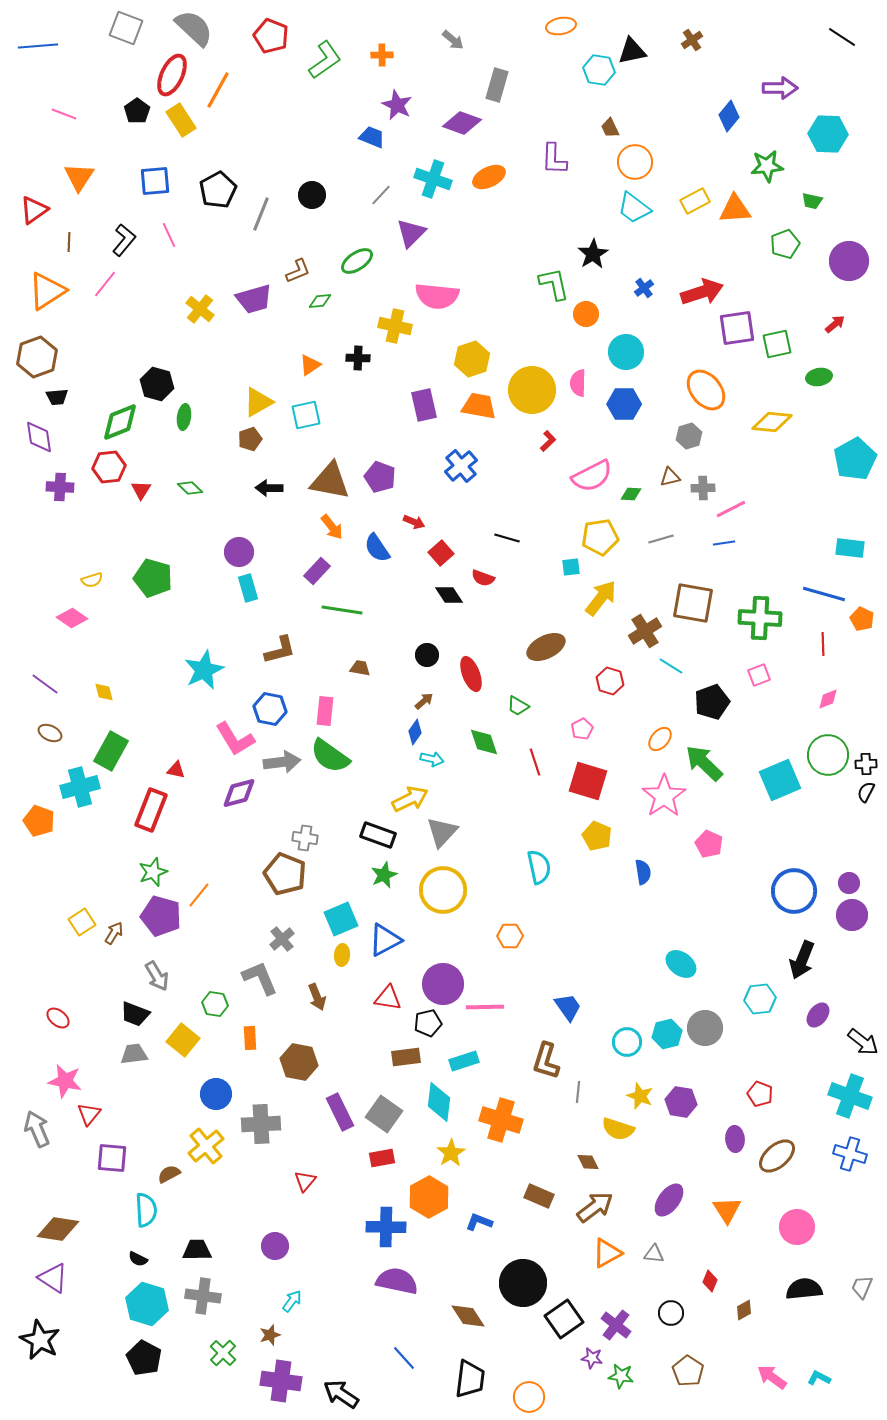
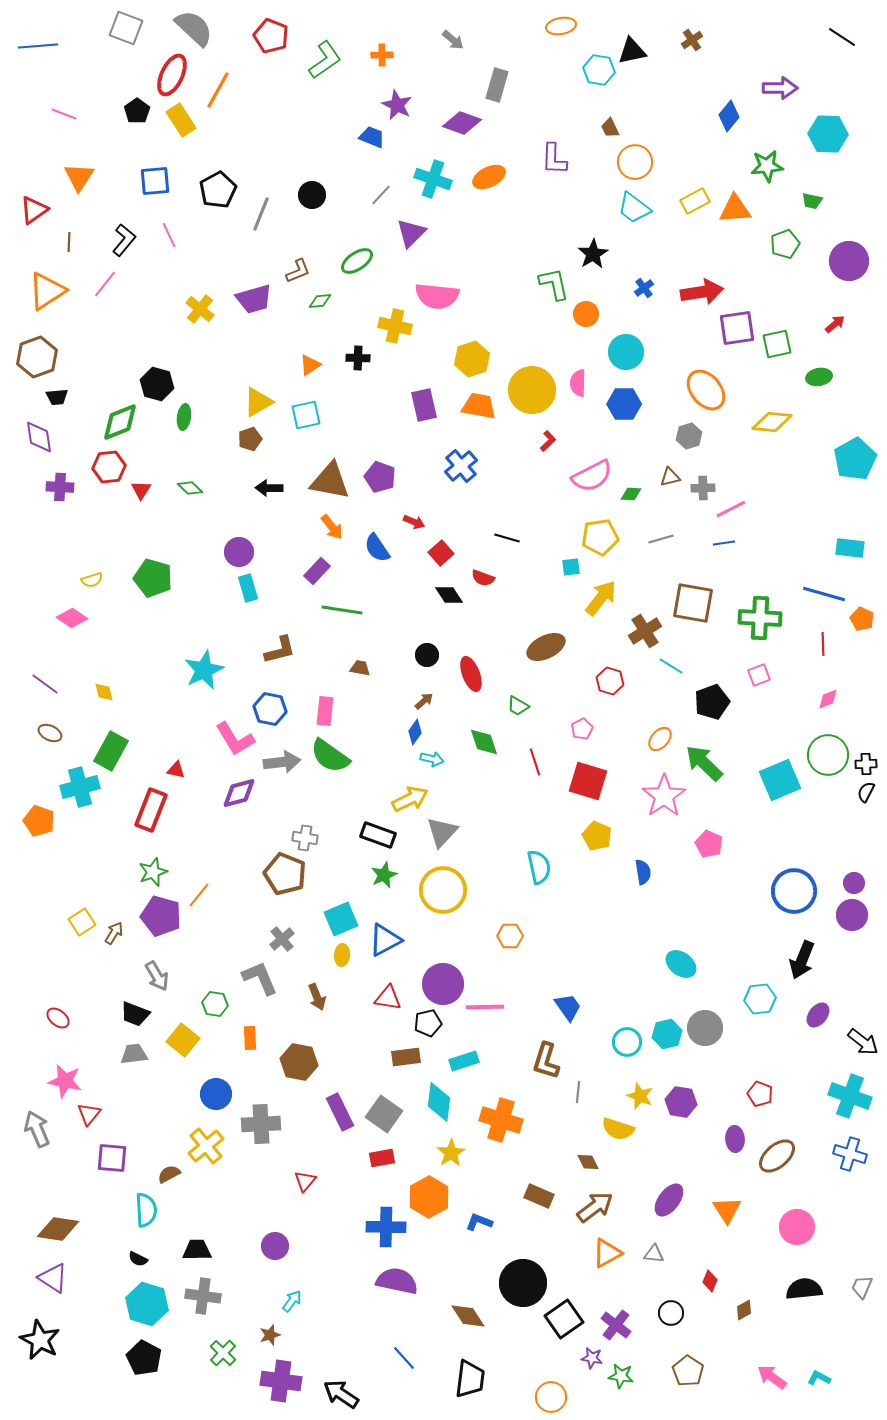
red arrow at (702, 292): rotated 9 degrees clockwise
purple circle at (849, 883): moved 5 px right
orange circle at (529, 1397): moved 22 px right
